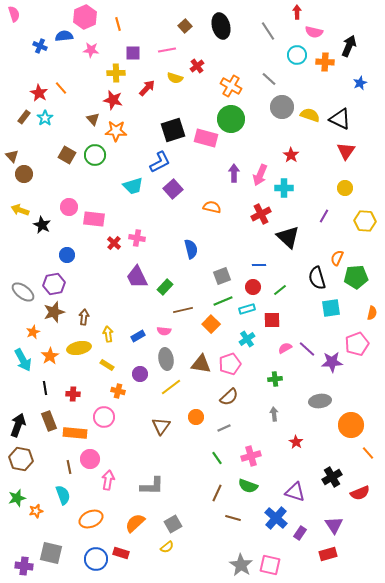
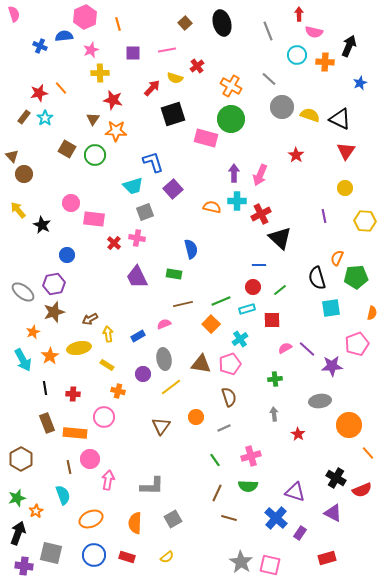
red arrow at (297, 12): moved 2 px right, 2 px down
brown square at (185, 26): moved 3 px up
black ellipse at (221, 26): moved 1 px right, 3 px up
gray line at (268, 31): rotated 12 degrees clockwise
pink star at (91, 50): rotated 28 degrees counterclockwise
yellow cross at (116, 73): moved 16 px left
red arrow at (147, 88): moved 5 px right
red star at (39, 93): rotated 30 degrees clockwise
brown triangle at (93, 119): rotated 16 degrees clockwise
black square at (173, 130): moved 16 px up
brown square at (67, 155): moved 6 px up
red star at (291, 155): moved 5 px right
blue L-shape at (160, 162): moved 7 px left; rotated 80 degrees counterclockwise
cyan cross at (284, 188): moved 47 px left, 13 px down
pink circle at (69, 207): moved 2 px right, 4 px up
yellow arrow at (20, 210): moved 2 px left; rotated 30 degrees clockwise
purple line at (324, 216): rotated 40 degrees counterclockwise
black triangle at (288, 237): moved 8 px left, 1 px down
gray square at (222, 276): moved 77 px left, 64 px up
green rectangle at (165, 287): moved 9 px right, 13 px up; rotated 56 degrees clockwise
green line at (223, 301): moved 2 px left
brown line at (183, 310): moved 6 px up
brown arrow at (84, 317): moved 6 px right, 2 px down; rotated 126 degrees counterclockwise
pink semicircle at (164, 331): moved 7 px up; rotated 152 degrees clockwise
cyan cross at (247, 339): moved 7 px left
gray ellipse at (166, 359): moved 2 px left
purple star at (332, 362): moved 4 px down
purple circle at (140, 374): moved 3 px right
brown semicircle at (229, 397): rotated 66 degrees counterclockwise
brown rectangle at (49, 421): moved 2 px left, 2 px down
black arrow at (18, 425): moved 108 px down
orange circle at (351, 425): moved 2 px left
red star at (296, 442): moved 2 px right, 8 px up
green line at (217, 458): moved 2 px left, 2 px down
brown hexagon at (21, 459): rotated 20 degrees clockwise
black cross at (332, 477): moved 4 px right, 1 px down; rotated 30 degrees counterclockwise
green semicircle at (248, 486): rotated 18 degrees counterclockwise
red semicircle at (360, 493): moved 2 px right, 3 px up
orange star at (36, 511): rotated 16 degrees counterclockwise
brown line at (233, 518): moved 4 px left
orange semicircle at (135, 523): rotated 45 degrees counterclockwise
gray square at (173, 524): moved 5 px up
purple triangle at (334, 525): moved 1 px left, 12 px up; rotated 30 degrees counterclockwise
yellow semicircle at (167, 547): moved 10 px down
red rectangle at (121, 553): moved 6 px right, 4 px down
red rectangle at (328, 554): moved 1 px left, 4 px down
blue circle at (96, 559): moved 2 px left, 4 px up
gray star at (241, 565): moved 3 px up
